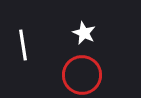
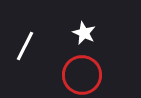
white line: moved 2 px right, 1 px down; rotated 36 degrees clockwise
